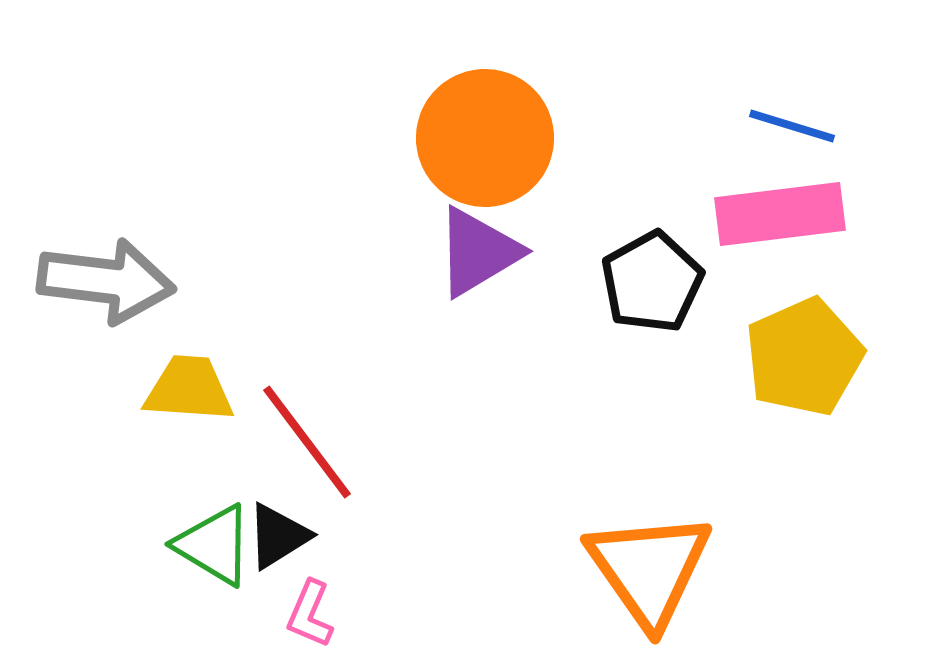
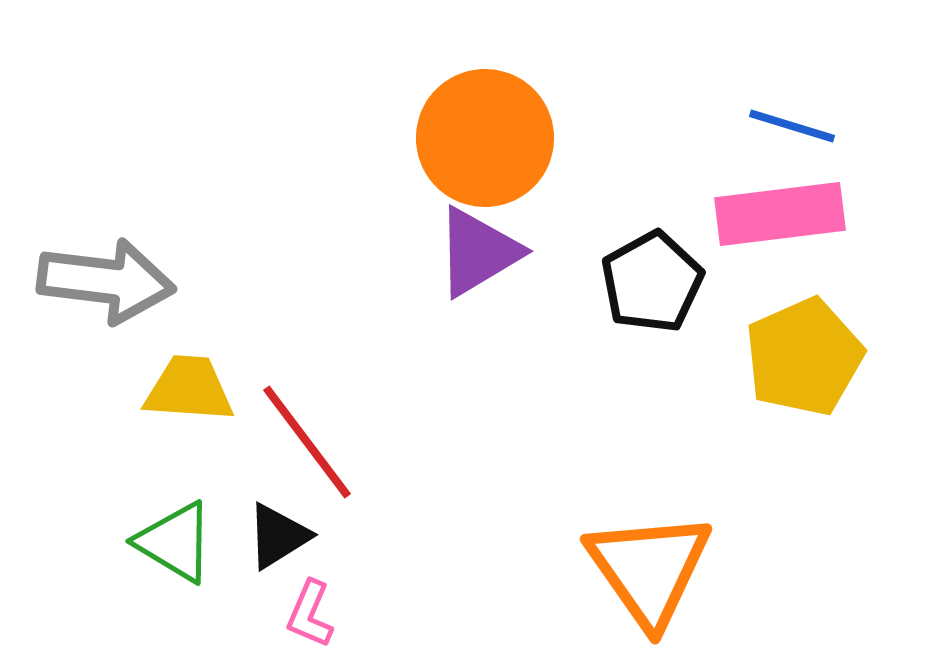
green triangle: moved 39 px left, 3 px up
